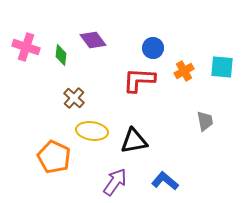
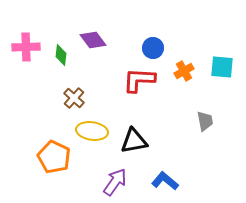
pink cross: rotated 20 degrees counterclockwise
